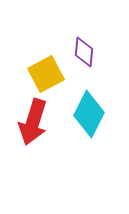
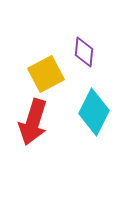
cyan diamond: moved 5 px right, 2 px up
